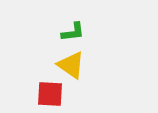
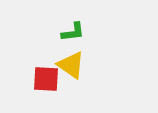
red square: moved 4 px left, 15 px up
